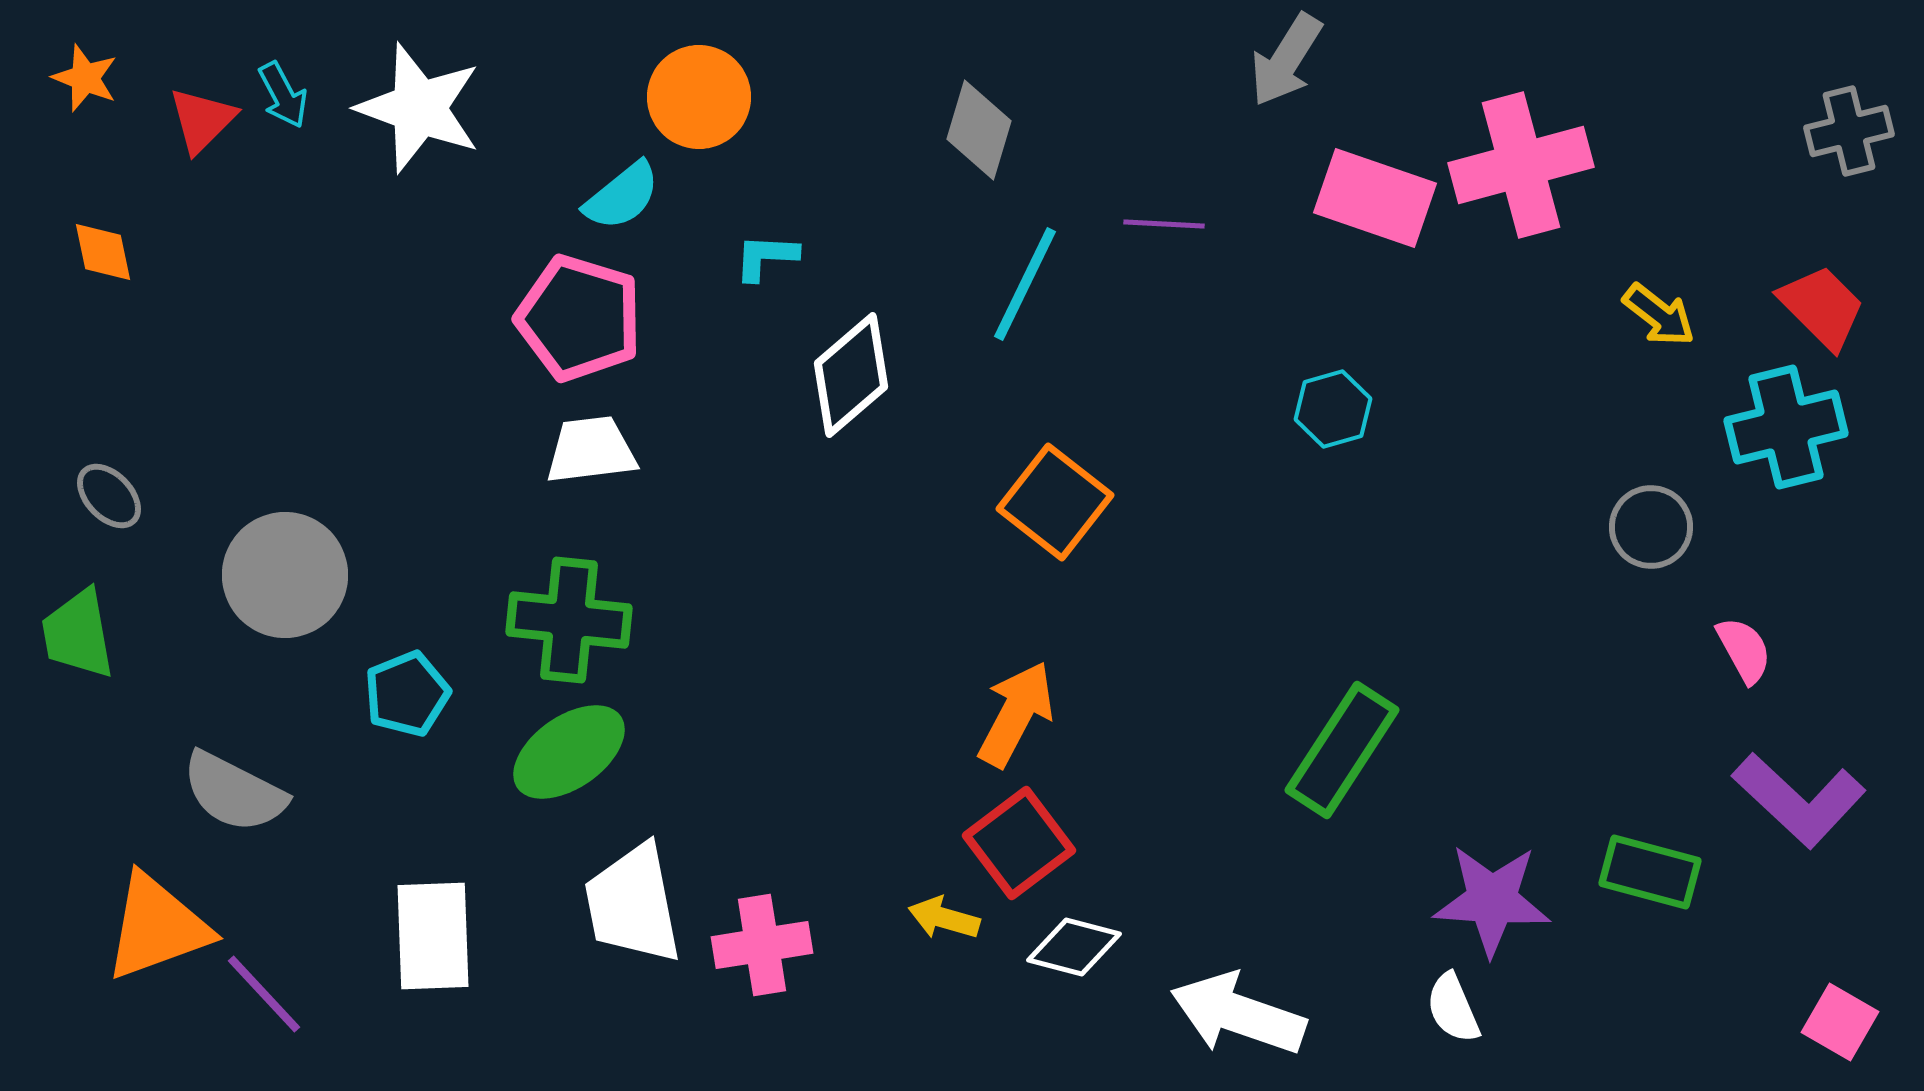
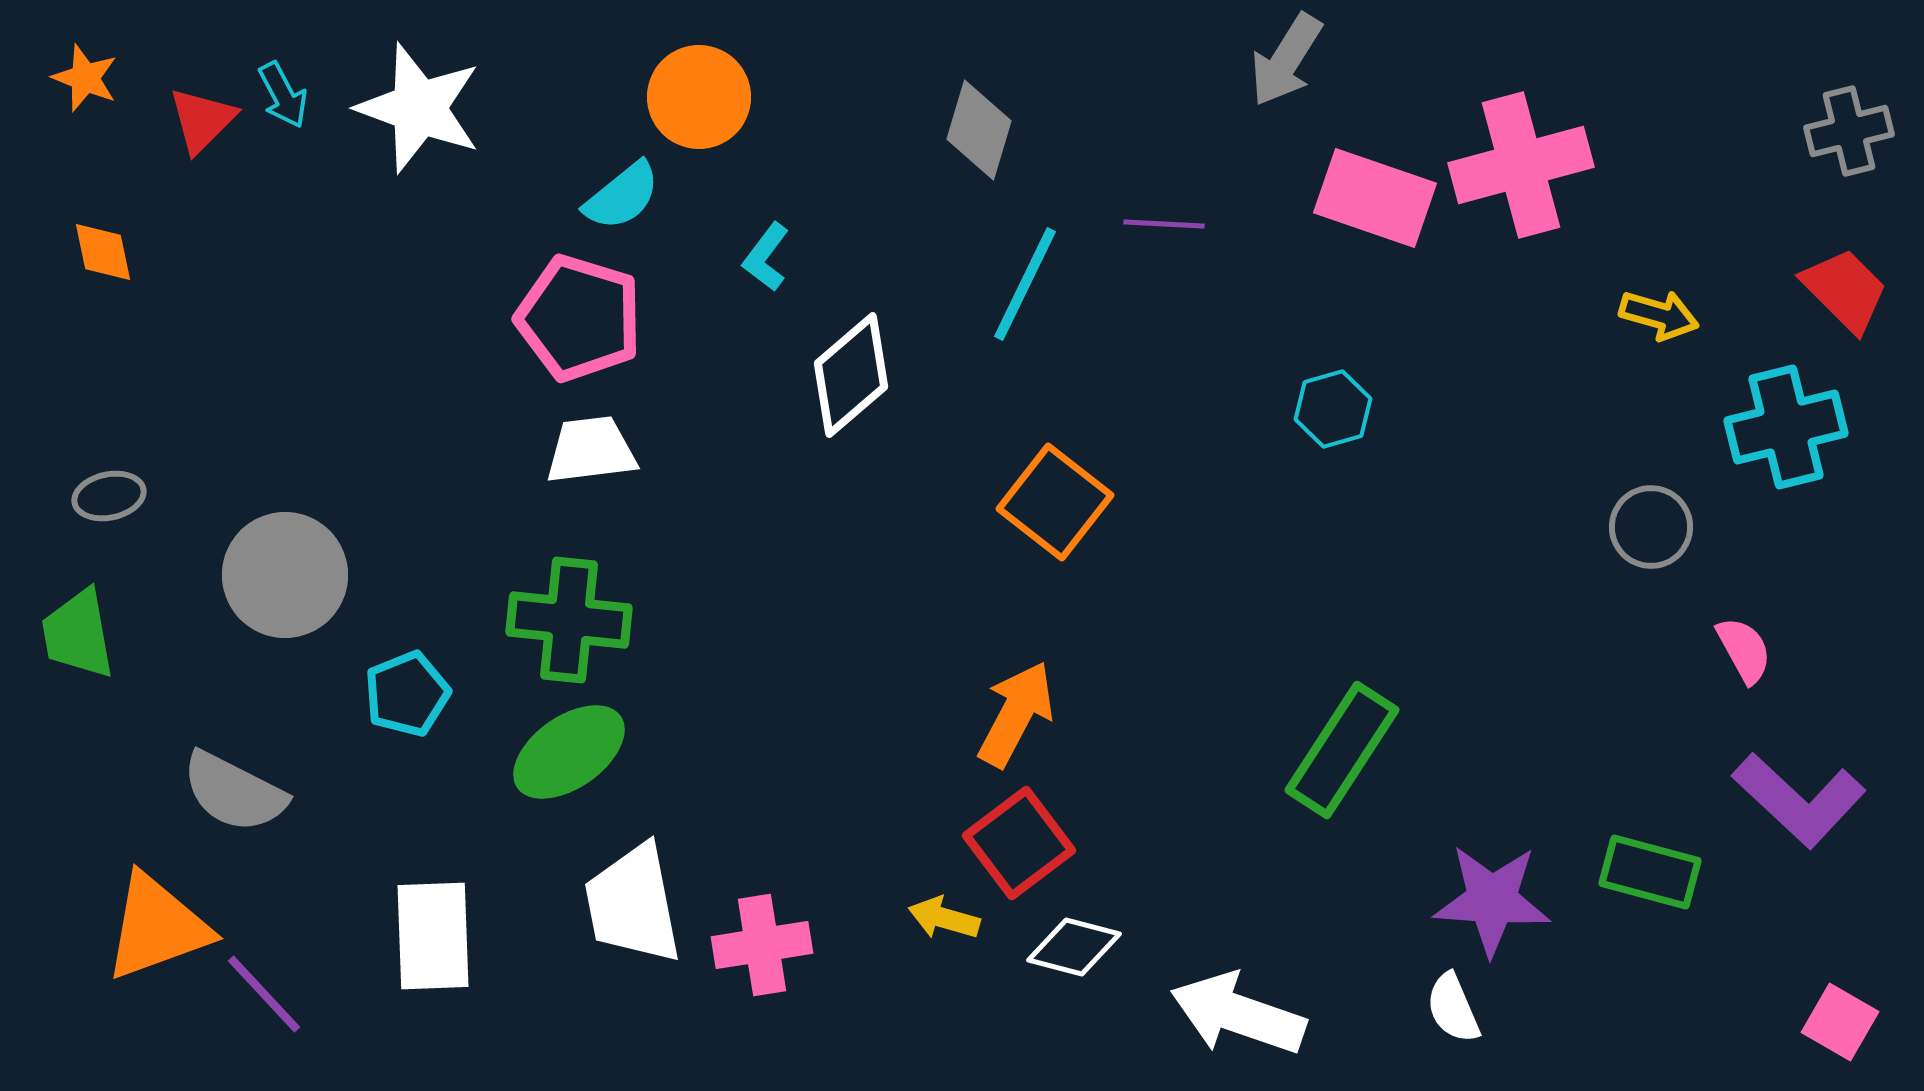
cyan L-shape at (766, 257): rotated 56 degrees counterclockwise
red trapezoid at (1822, 307): moved 23 px right, 17 px up
yellow arrow at (1659, 315): rotated 22 degrees counterclockwise
gray ellipse at (109, 496): rotated 58 degrees counterclockwise
